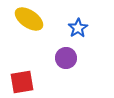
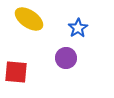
red square: moved 6 px left, 10 px up; rotated 15 degrees clockwise
